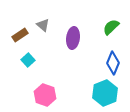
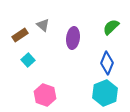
blue diamond: moved 6 px left
